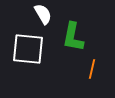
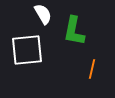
green L-shape: moved 1 px right, 6 px up
white square: moved 1 px left, 1 px down; rotated 12 degrees counterclockwise
